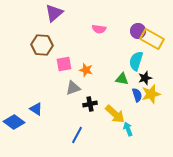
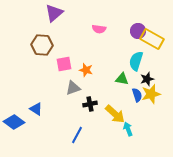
black star: moved 2 px right, 1 px down
